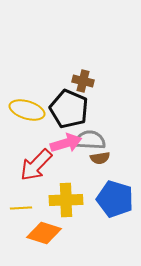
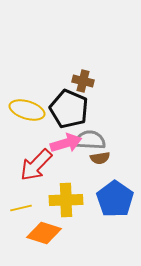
blue pentagon: rotated 18 degrees clockwise
yellow line: rotated 10 degrees counterclockwise
